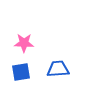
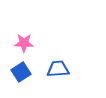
blue square: rotated 24 degrees counterclockwise
